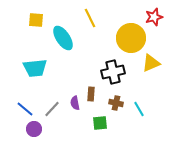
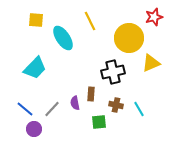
yellow line: moved 3 px down
yellow circle: moved 2 px left
cyan trapezoid: rotated 40 degrees counterclockwise
brown cross: moved 2 px down
green square: moved 1 px left, 1 px up
